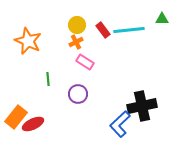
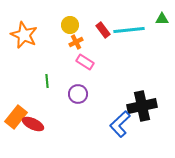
yellow circle: moved 7 px left
orange star: moved 4 px left, 6 px up
green line: moved 1 px left, 2 px down
red ellipse: rotated 50 degrees clockwise
